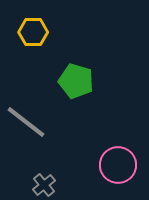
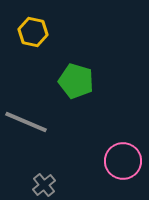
yellow hexagon: rotated 12 degrees clockwise
gray line: rotated 15 degrees counterclockwise
pink circle: moved 5 px right, 4 px up
